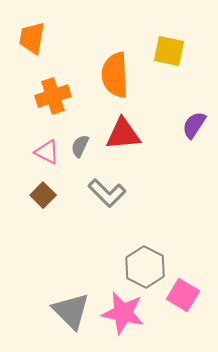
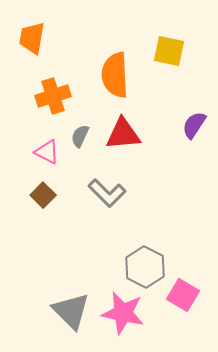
gray semicircle: moved 10 px up
